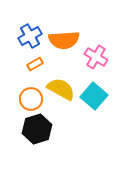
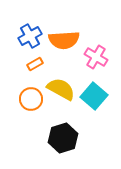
black hexagon: moved 26 px right, 9 px down
